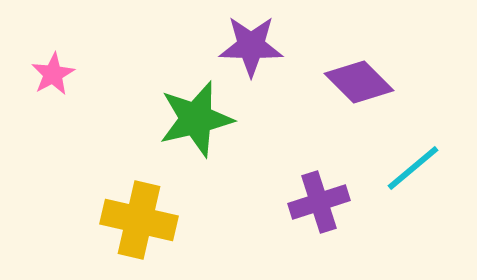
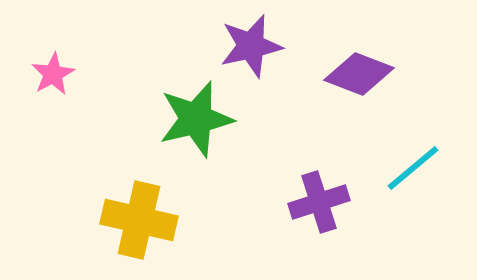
purple star: rotated 14 degrees counterclockwise
purple diamond: moved 8 px up; rotated 24 degrees counterclockwise
